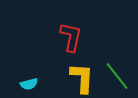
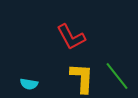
red L-shape: rotated 140 degrees clockwise
cyan semicircle: rotated 24 degrees clockwise
